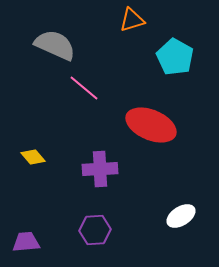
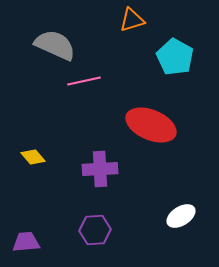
pink line: moved 7 px up; rotated 52 degrees counterclockwise
